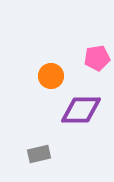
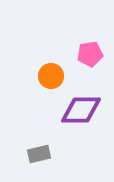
pink pentagon: moved 7 px left, 4 px up
